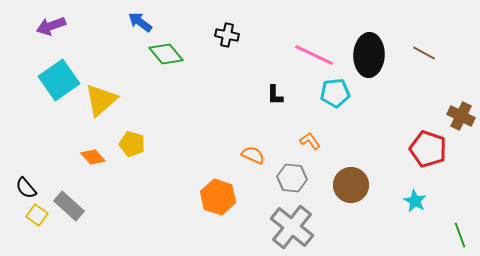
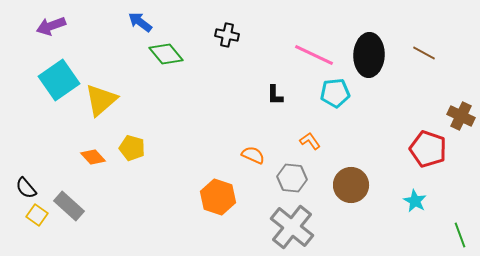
yellow pentagon: moved 4 px down
